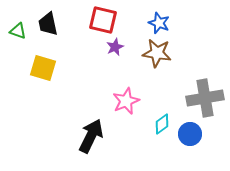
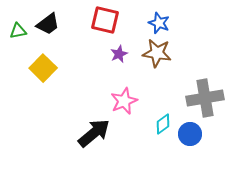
red square: moved 2 px right
black trapezoid: rotated 115 degrees counterclockwise
green triangle: rotated 30 degrees counterclockwise
purple star: moved 4 px right, 7 px down
yellow square: rotated 28 degrees clockwise
pink star: moved 2 px left
cyan diamond: moved 1 px right
black arrow: moved 3 px right, 3 px up; rotated 24 degrees clockwise
